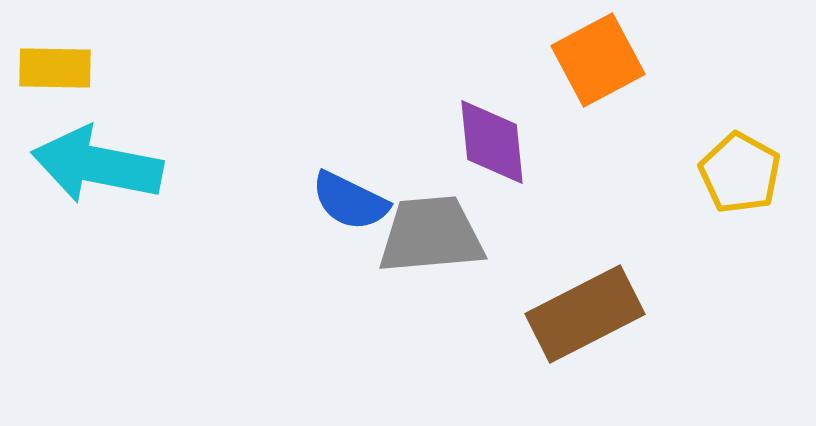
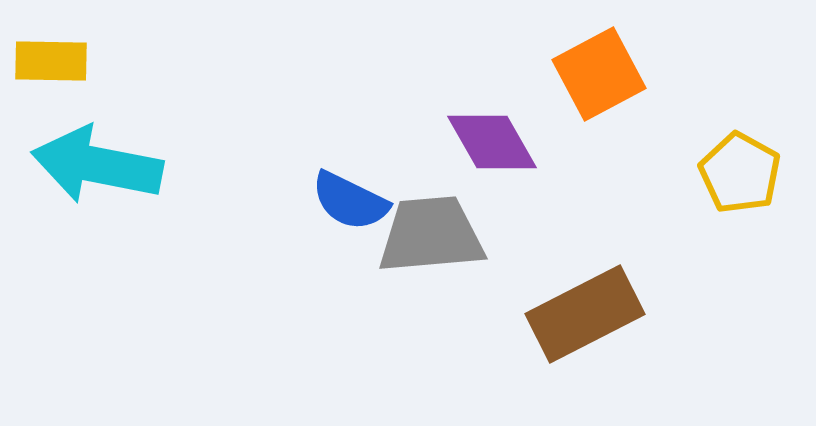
orange square: moved 1 px right, 14 px down
yellow rectangle: moved 4 px left, 7 px up
purple diamond: rotated 24 degrees counterclockwise
